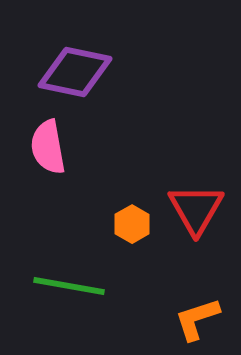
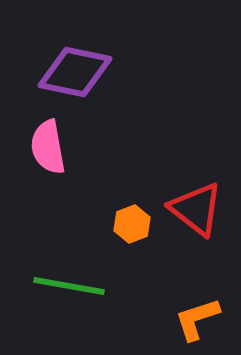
red triangle: rotated 22 degrees counterclockwise
orange hexagon: rotated 9 degrees clockwise
